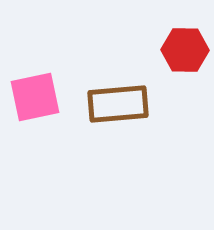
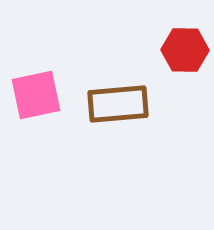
pink square: moved 1 px right, 2 px up
